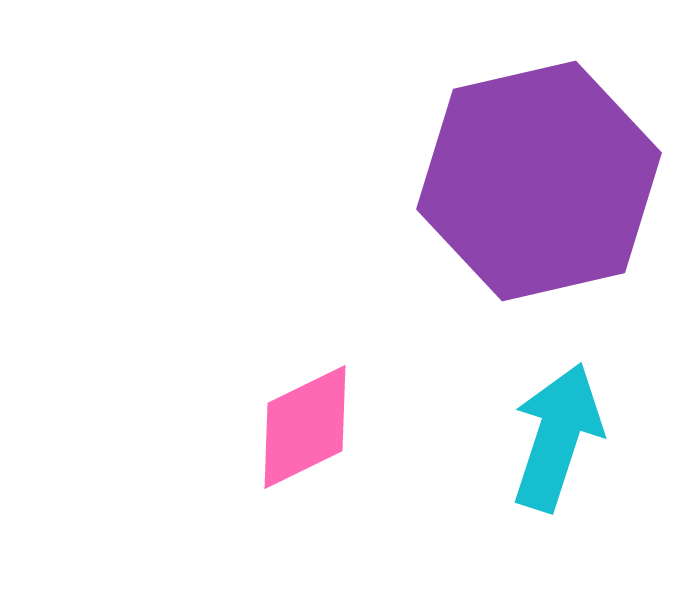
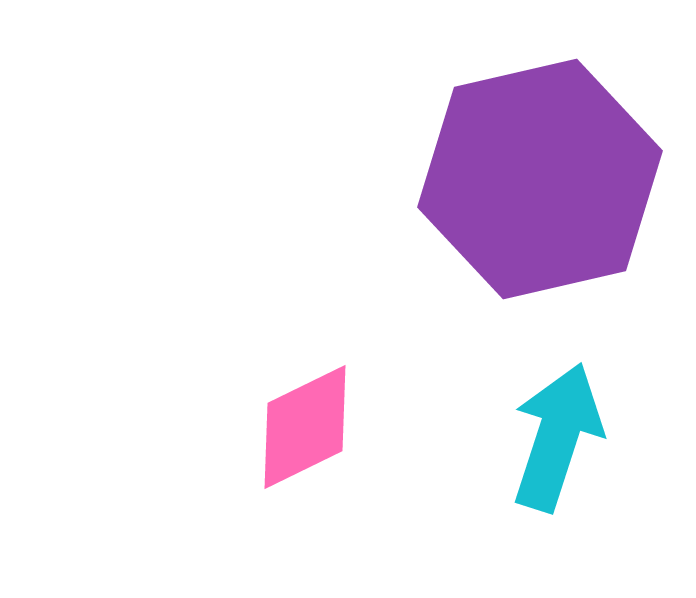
purple hexagon: moved 1 px right, 2 px up
